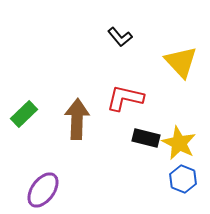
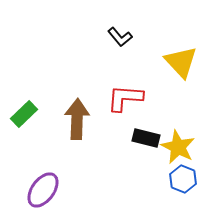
red L-shape: rotated 9 degrees counterclockwise
yellow star: moved 1 px left, 4 px down
